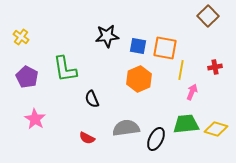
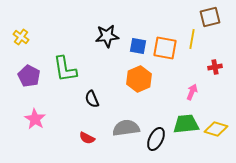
brown square: moved 2 px right, 1 px down; rotated 30 degrees clockwise
yellow line: moved 11 px right, 31 px up
purple pentagon: moved 2 px right, 1 px up
